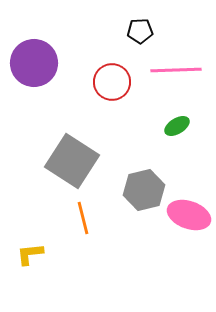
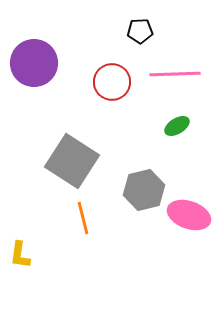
pink line: moved 1 px left, 4 px down
yellow L-shape: moved 10 px left, 1 px down; rotated 76 degrees counterclockwise
